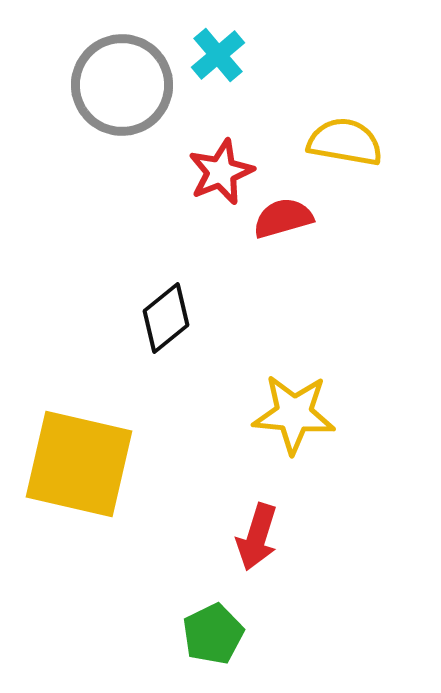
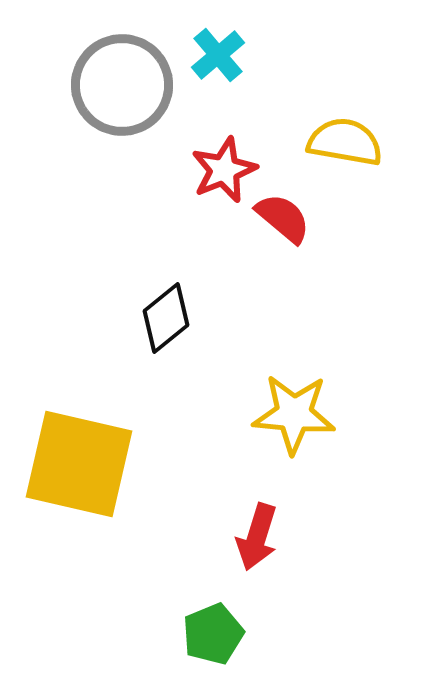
red star: moved 3 px right, 2 px up
red semicircle: rotated 56 degrees clockwise
green pentagon: rotated 4 degrees clockwise
